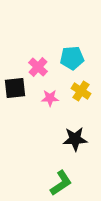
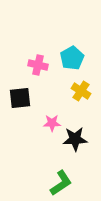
cyan pentagon: rotated 25 degrees counterclockwise
pink cross: moved 2 px up; rotated 30 degrees counterclockwise
black square: moved 5 px right, 10 px down
pink star: moved 2 px right, 25 px down
